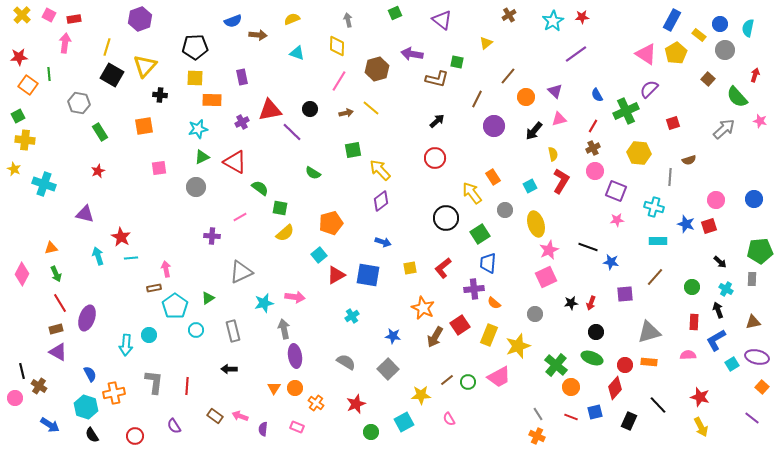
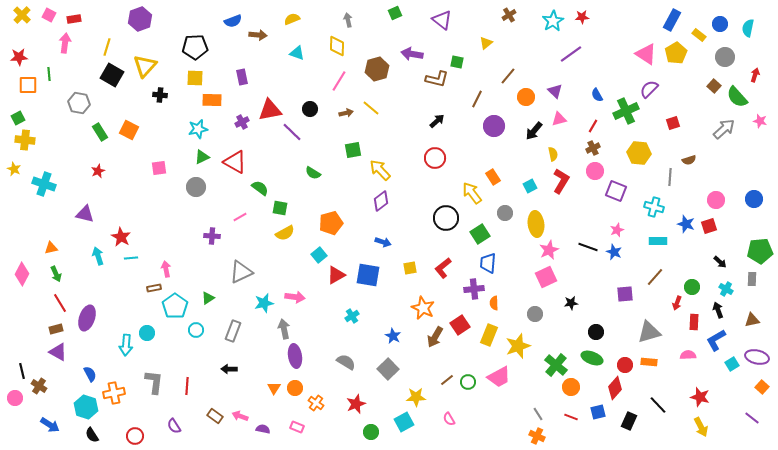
gray circle at (725, 50): moved 7 px down
purple line at (576, 54): moved 5 px left
brown square at (708, 79): moved 6 px right, 7 px down
orange square at (28, 85): rotated 36 degrees counterclockwise
green square at (18, 116): moved 2 px down
orange square at (144, 126): moved 15 px left, 4 px down; rotated 36 degrees clockwise
gray circle at (505, 210): moved 3 px down
pink star at (617, 220): moved 10 px down; rotated 16 degrees counterclockwise
yellow ellipse at (536, 224): rotated 10 degrees clockwise
yellow semicircle at (285, 233): rotated 12 degrees clockwise
blue star at (611, 262): moved 3 px right, 10 px up; rotated 14 degrees clockwise
orange semicircle at (494, 303): rotated 48 degrees clockwise
red arrow at (591, 303): moved 86 px right
brown triangle at (753, 322): moved 1 px left, 2 px up
gray rectangle at (233, 331): rotated 35 degrees clockwise
cyan circle at (149, 335): moved 2 px left, 2 px up
blue star at (393, 336): rotated 21 degrees clockwise
yellow star at (421, 395): moved 5 px left, 2 px down
blue square at (595, 412): moved 3 px right
purple semicircle at (263, 429): rotated 96 degrees clockwise
